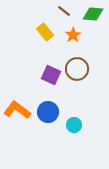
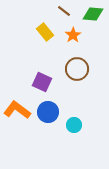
purple square: moved 9 px left, 7 px down
